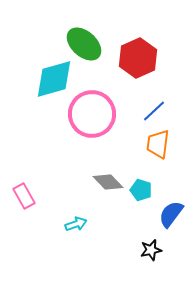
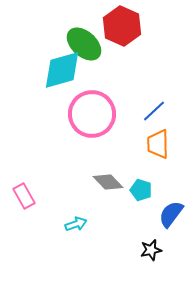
red hexagon: moved 16 px left, 32 px up; rotated 12 degrees counterclockwise
cyan diamond: moved 8 px right, 9 px up
orange trapezoid: rotated 8 degrees counterclockwise
